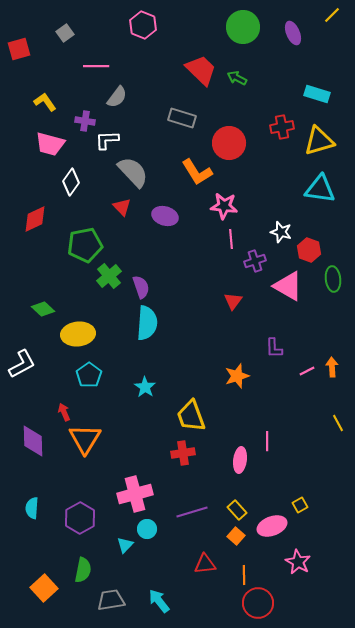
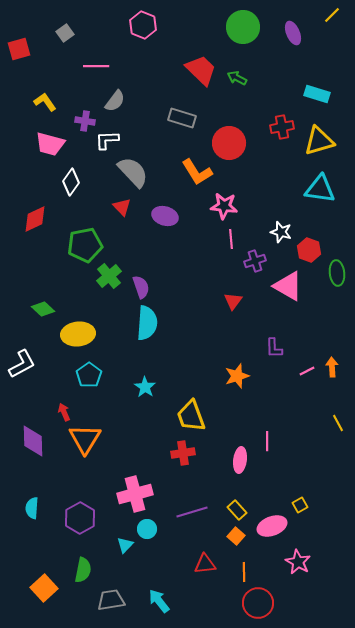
gray semicircle at (117, 97): moved 2 px left, 4 px down
green ellipse at (333, 279): moved 4 px right, 6 px up
orange line at (244, 575): moved 3 px up
